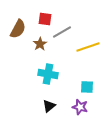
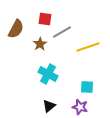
brown semicircle: moved 2 px left
cyan cross: rotated 18 degrees clockwise
